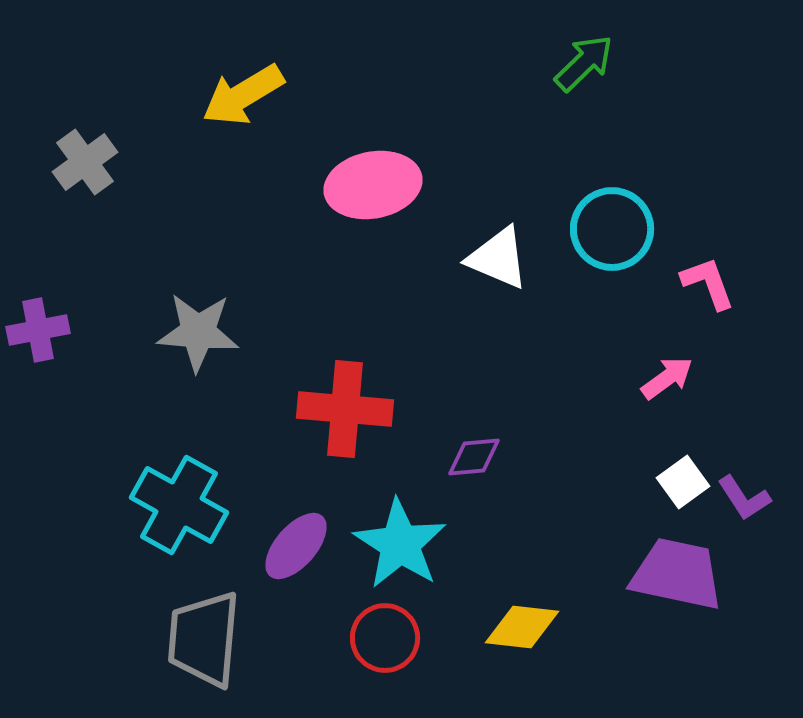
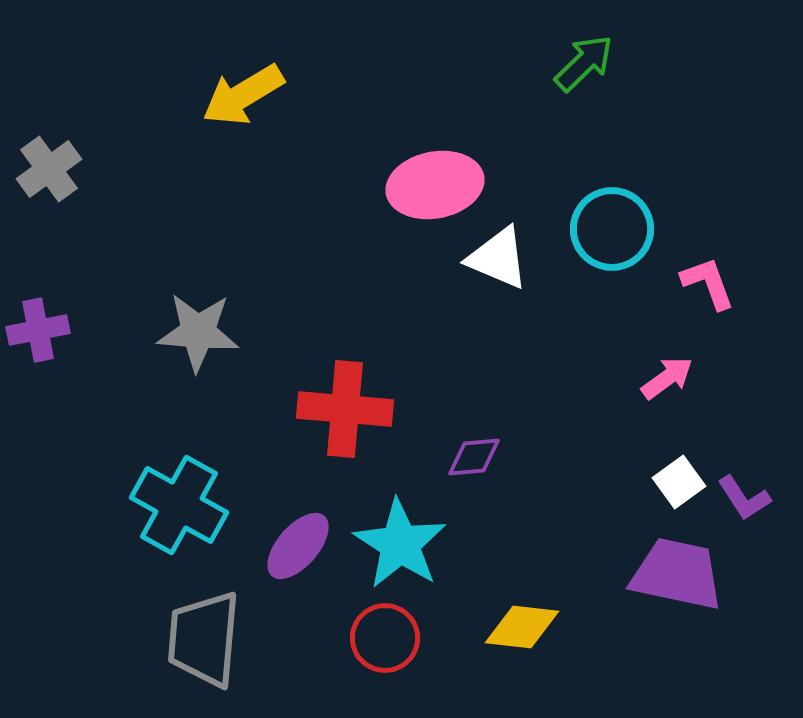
gray cross: moved 36 px left, 7 px down
pink ellipse: moved 62 px right
white square: moved 4 px left
purple ellipse: moved 2 px right
